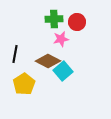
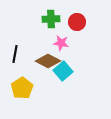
green cross: moved 3 px left
pink star: moved 4 px down; rotated 21 degrees clockwise
yellow pentagon: moved 2 px left, 4 px down
